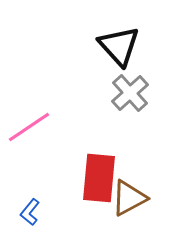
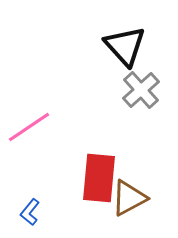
black triangle: moved 6 px right
gray cross: moved 11 px right, 3 px up
